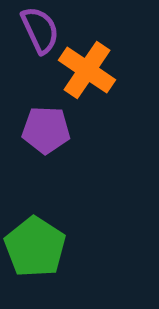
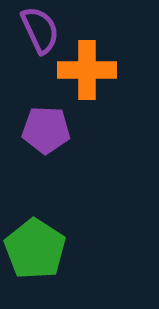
orange cross: rotated 34 degrees counterclockwise
green pentagon: moved 2 px down
